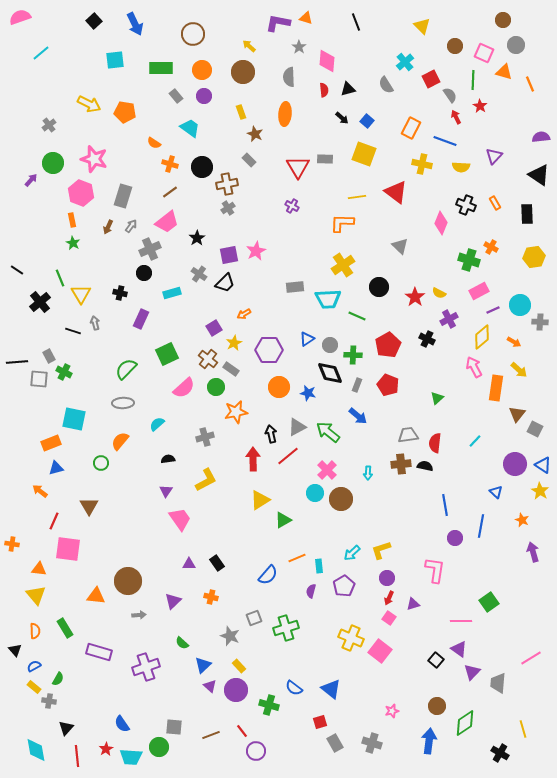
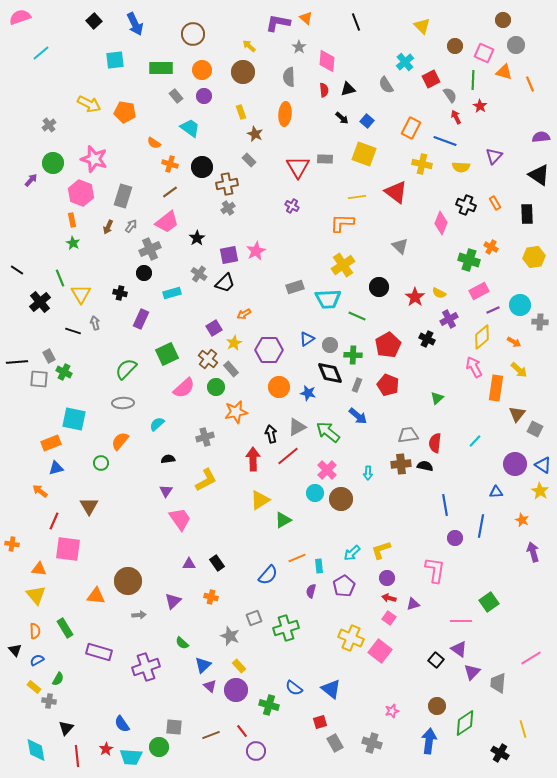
orange triangle at (306, 18): rotated 24 degrees clockwise
gray rectangle at (295, 287): rotated 12 degrees counterclockwise
gray rectangle at (231, 369): rotated 14 degrees clockwise
blue triangle at (496, 492): rotated 48 degrees counterclockwise
red arrow at (389, 598): rotated 80 degrees clockwise
blue semicircle at (34, 666): moved 3 px right, 6 px up
